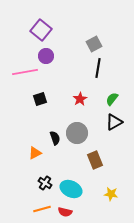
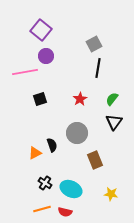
black triangle: rotated 24 degrees counterclockwise
black semicircle: moved 3 px left, 7 px down
